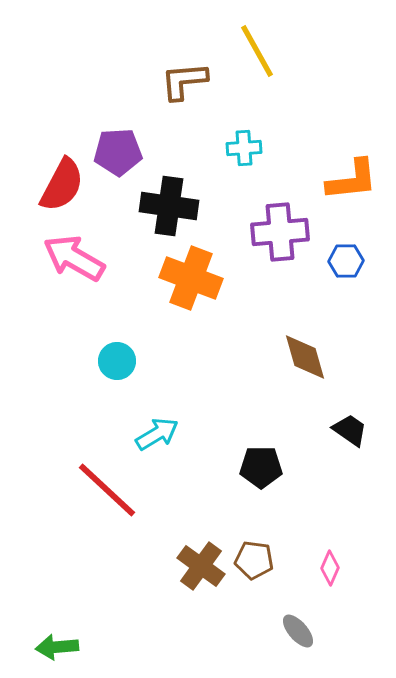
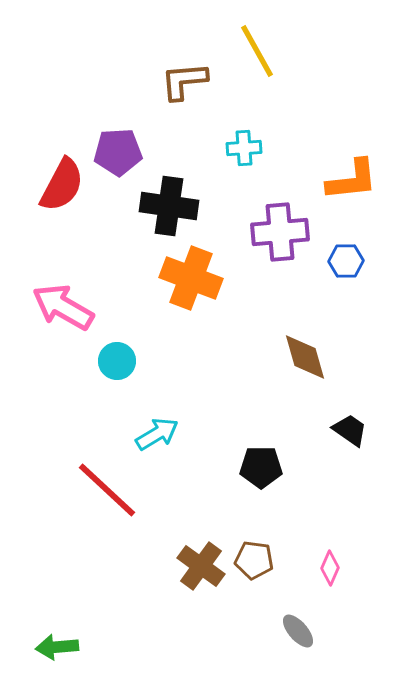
pink arrow: moved 11 px left, 49 px down
